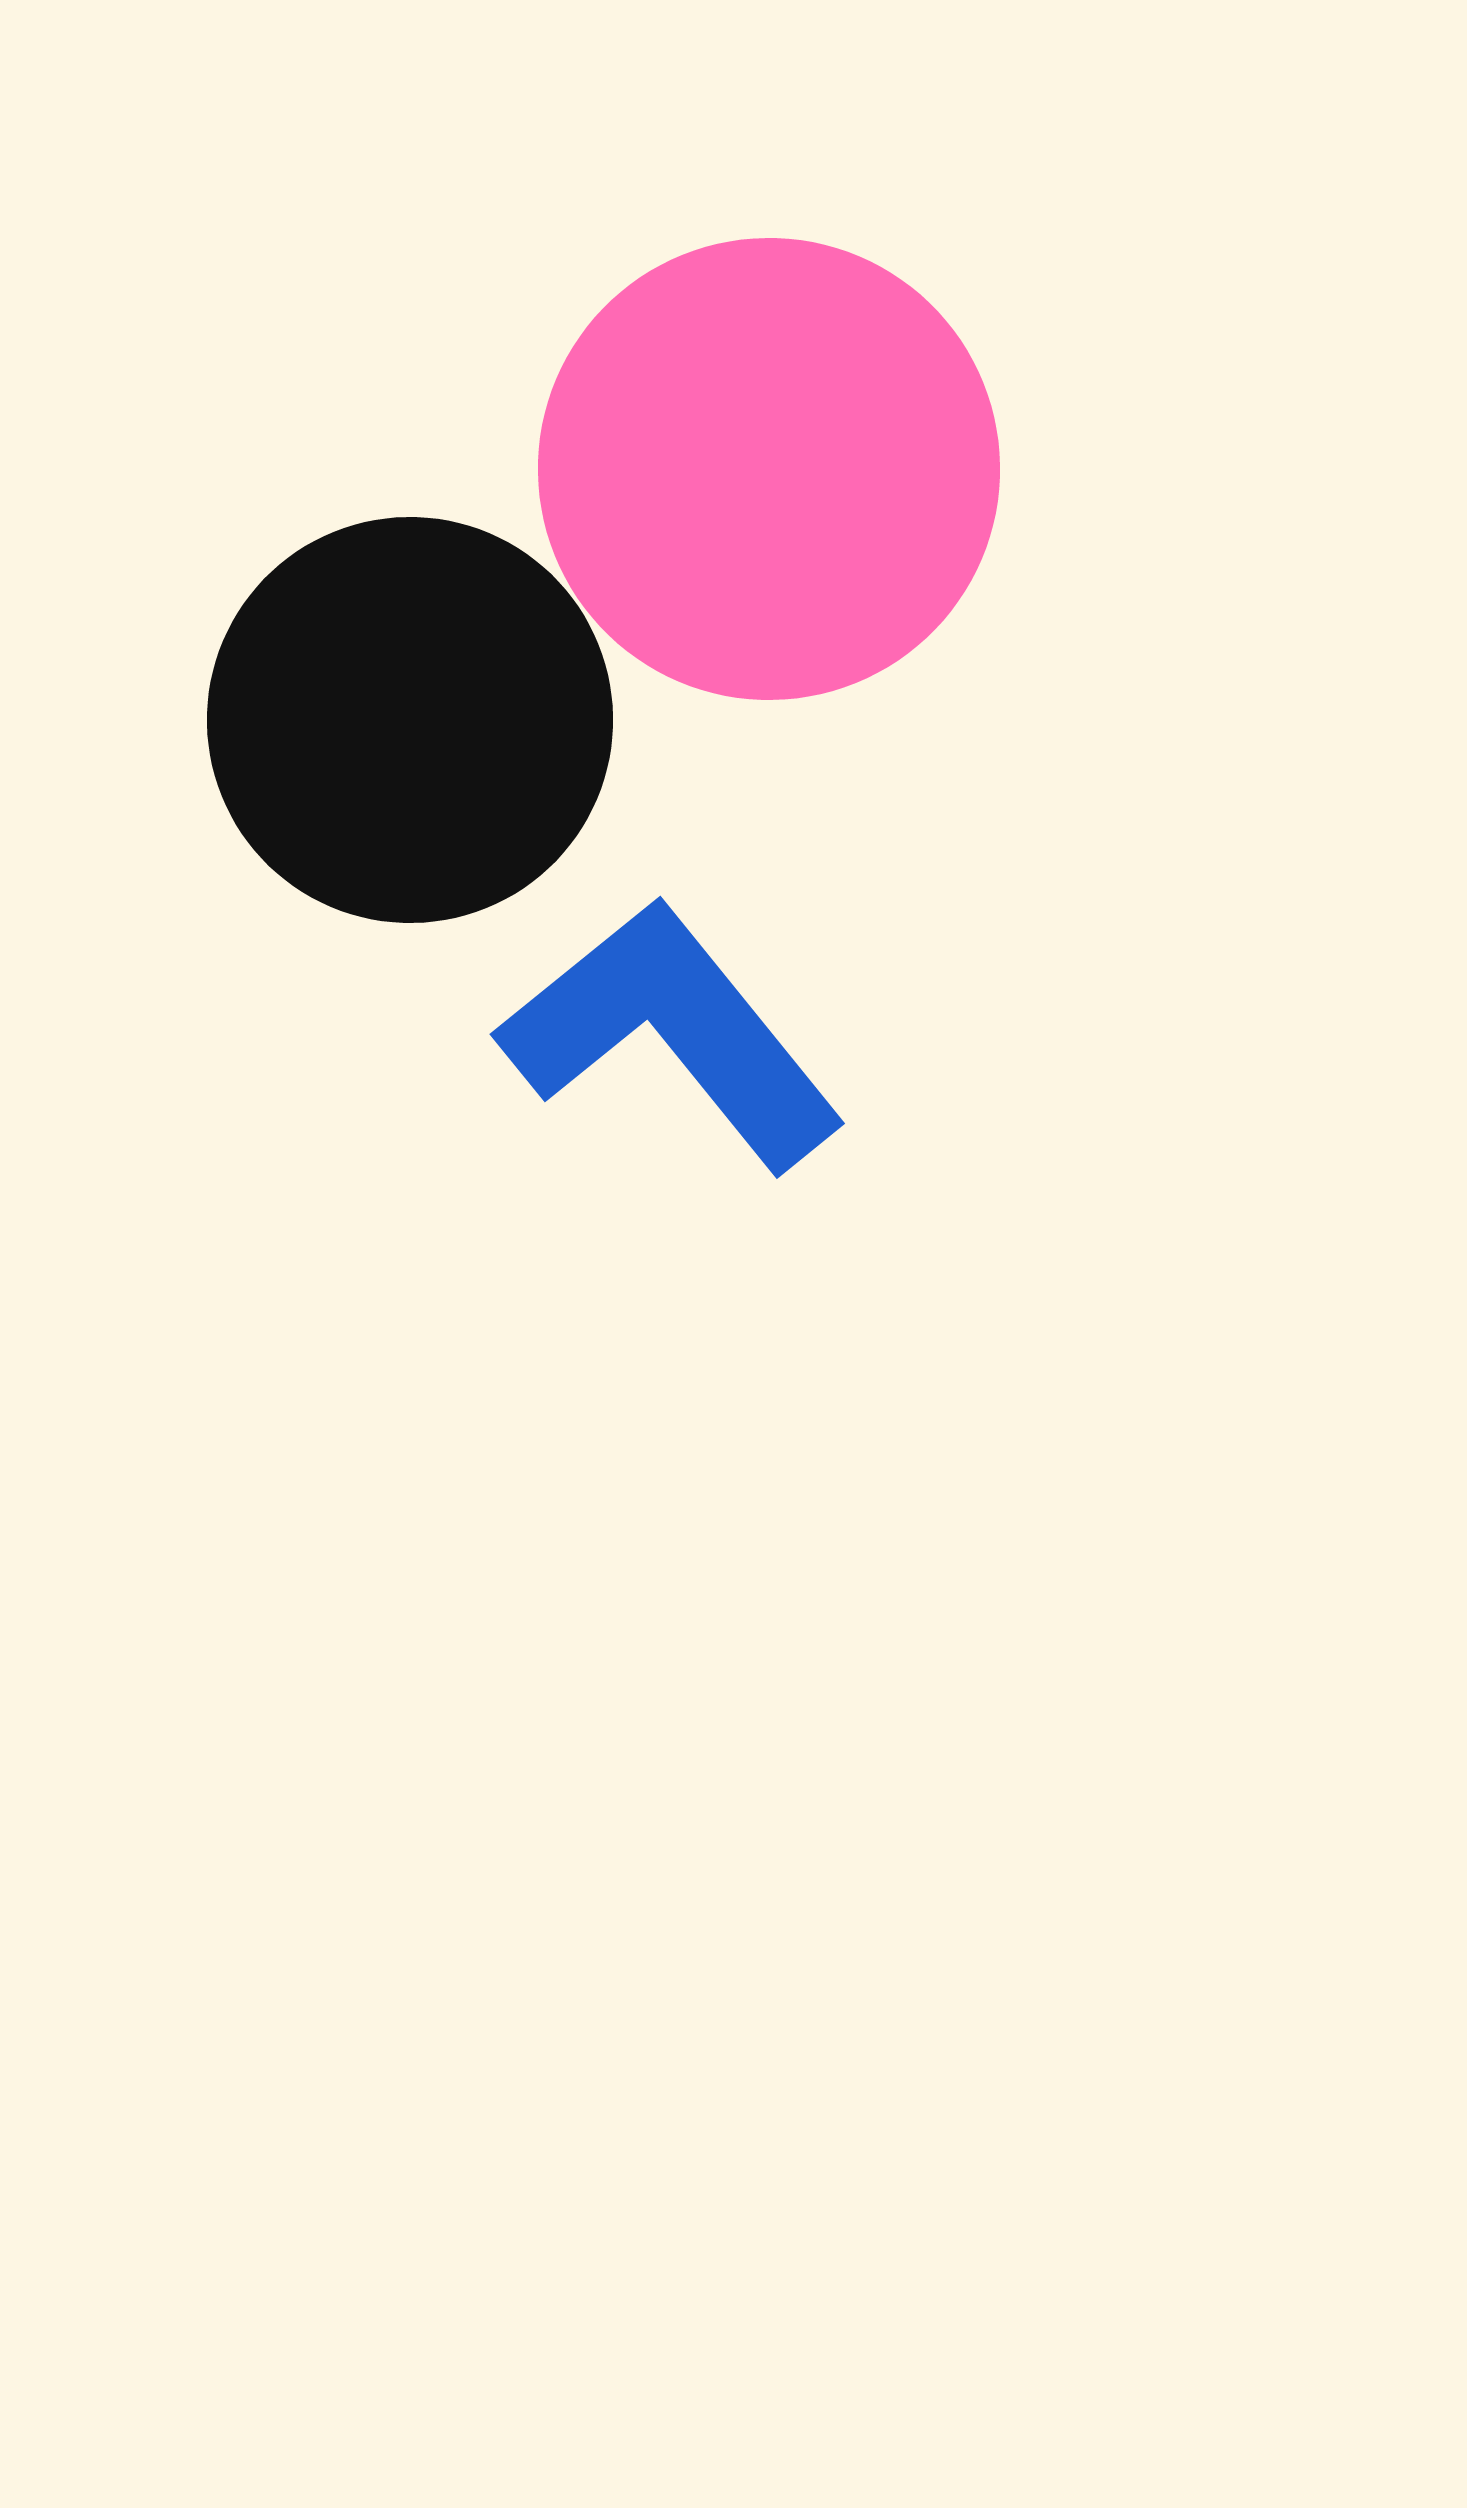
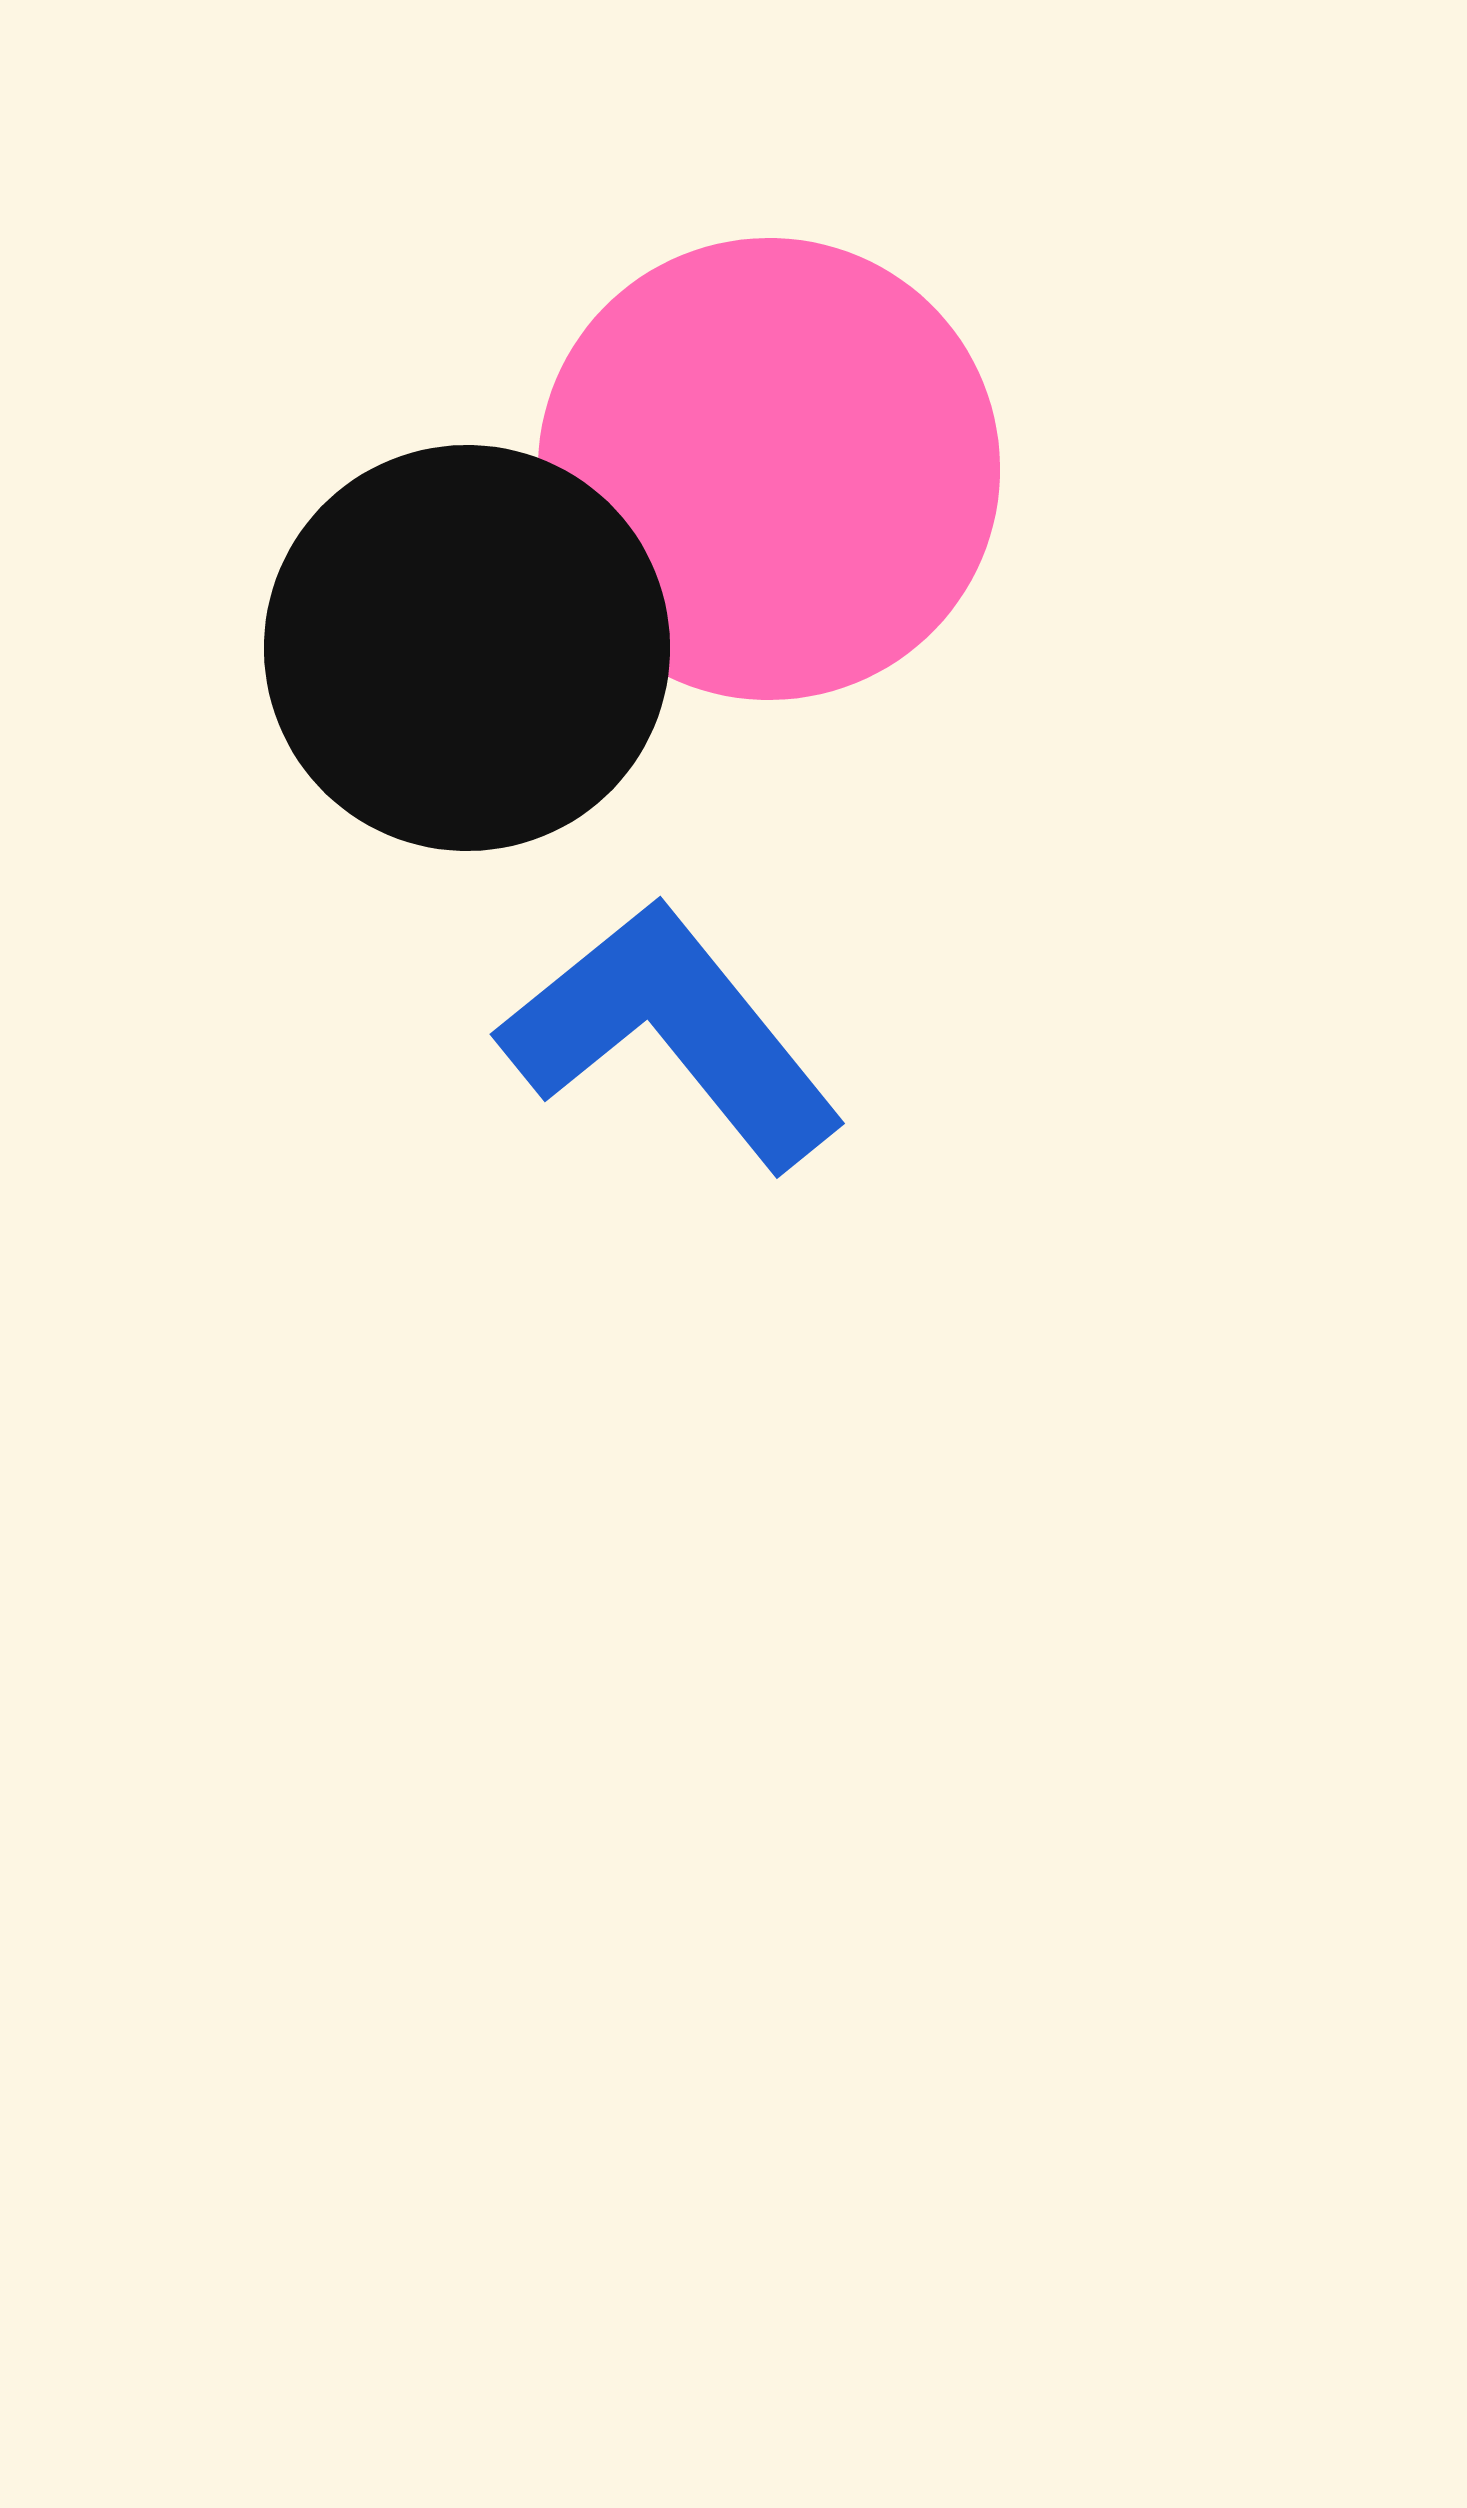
black circle: moved 57 px right, 72 px up
